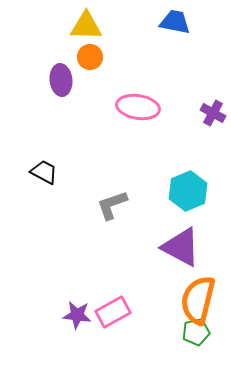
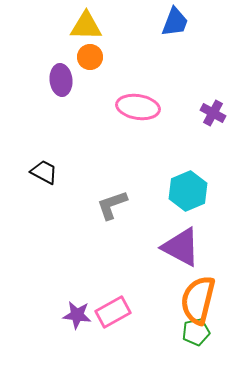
blue trapezoid: rotated 100 degrees clockwise
